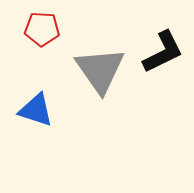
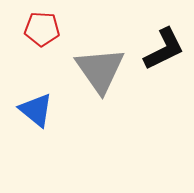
black L-shape: moved 1 px right, 3 px up
blue triangle: rotated 21 degrees clockwise
